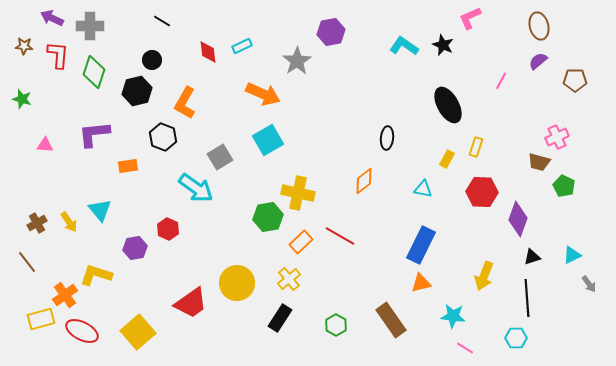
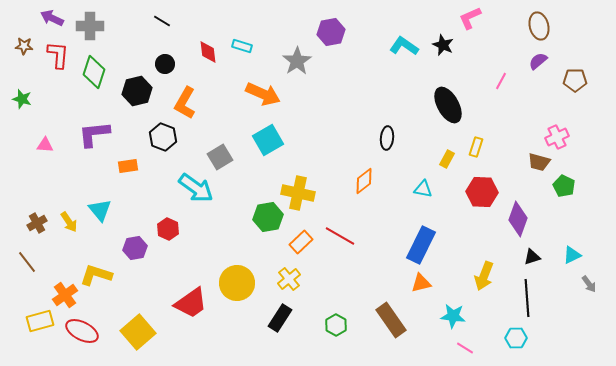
cyan rectangle at (242, 46): rotated 42 degrees clockwise
black circle at (152, 60): moved 13 px right, 4 px down
yellow rectangle at (41, 319): moved 1 px left, 2 px down
